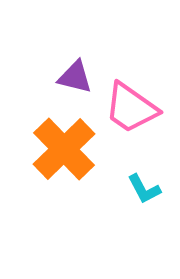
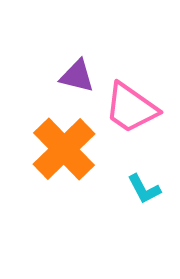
purple triangle: moved 2 px right, 1 px up
